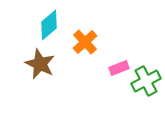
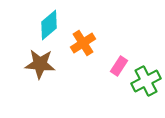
orange cross: moved 2 px left, 1 px down; rotated 10 degrees clockwise
brown star: rotated 20 degrees counterclockwise
pink rectangle: moved 2 px up; rotated 36 degrees counterclockwise
